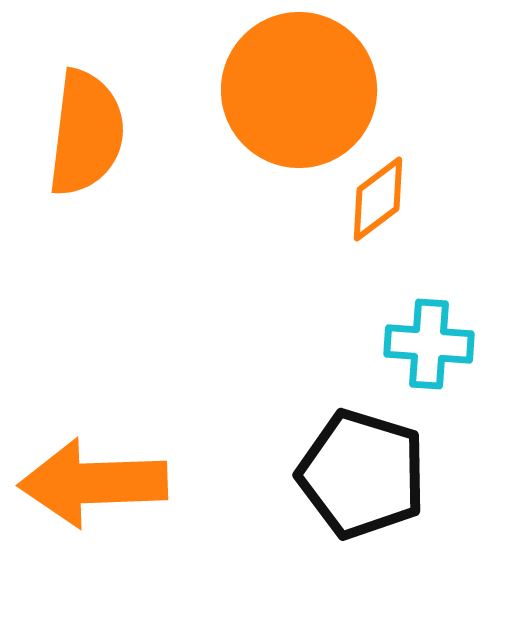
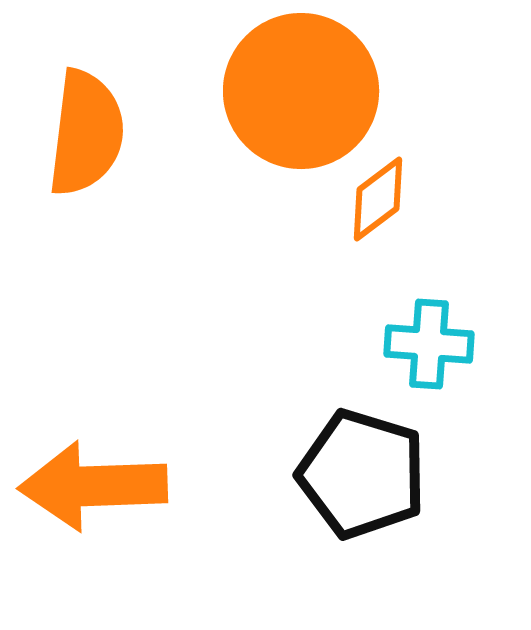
orange circle: moved 2 px right, 1 px down
orange arrow: moved 3 px down
